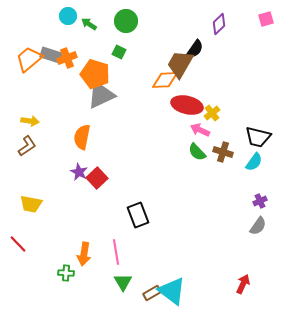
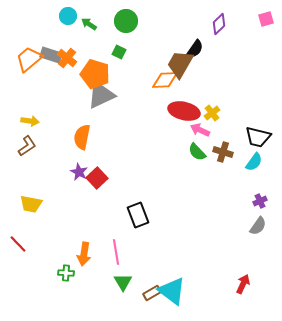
orange cross: rotated 30 degrees counterclockwise
red ellipse: moved 3 px left, 6 px down
